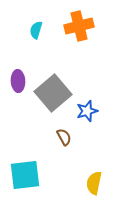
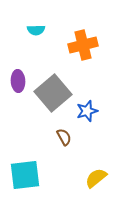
orange cross: moved 4 px right, 19 px down
cyan semicircle: rotated 108 degrees counterclockwise
yellow semicircle: moved 2 px right, 5 px up; rotated 40 degrees clockwise
